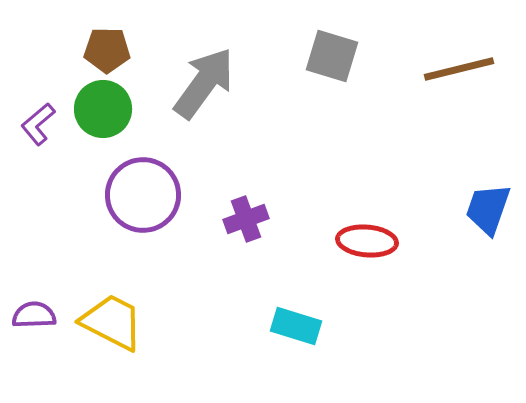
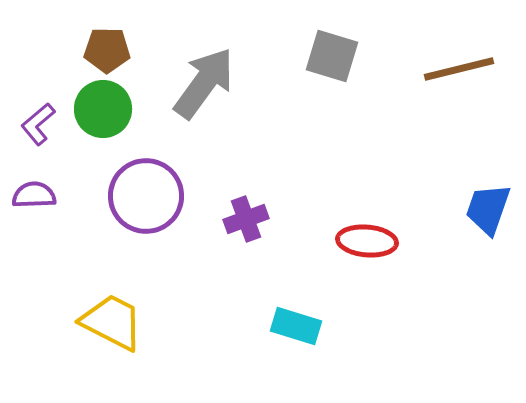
purple circle: moved 3 px right, 1 px down
purple semicircle: moved 120 px up
